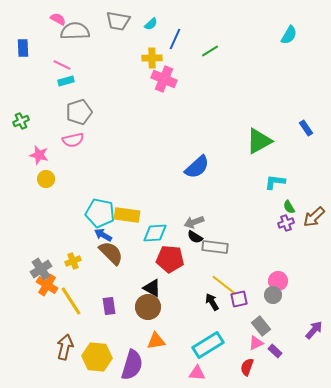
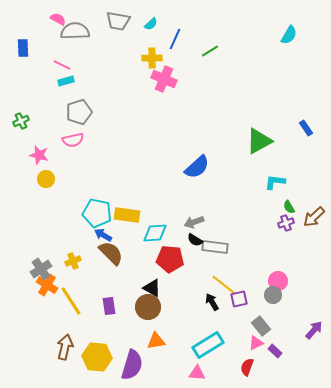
cyan pentagon at (100, 213): moved 3 px left
black semicircle at (195, 237): moved 3 px down
